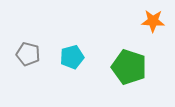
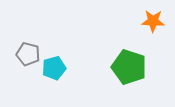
cyan pentagon: moved 18 px left, 11 px down
